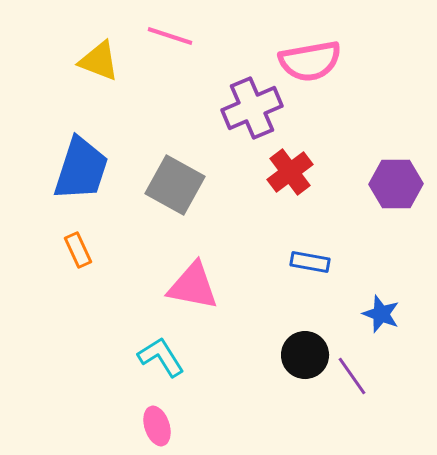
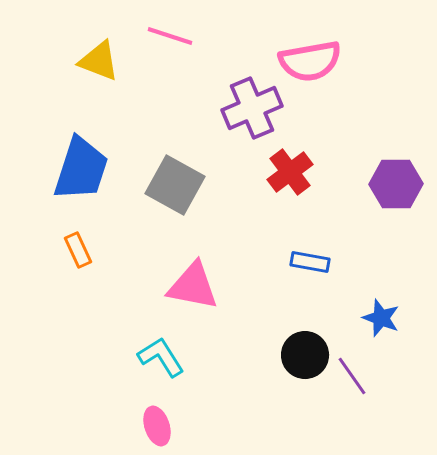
blue star: moved 4 px down
